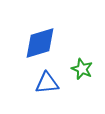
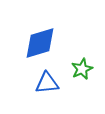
green star: rotated 25 degrees clockwise
